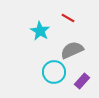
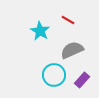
red line: moved 2 px down
cyan circle: moved 3 px down
purple rectangle: moved 1 px up
